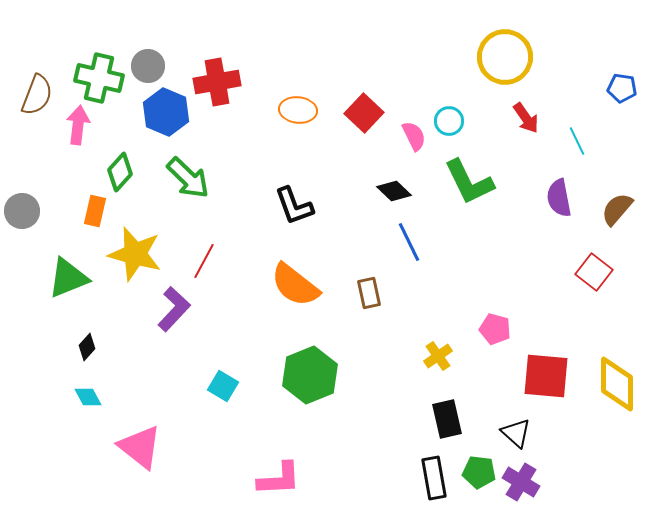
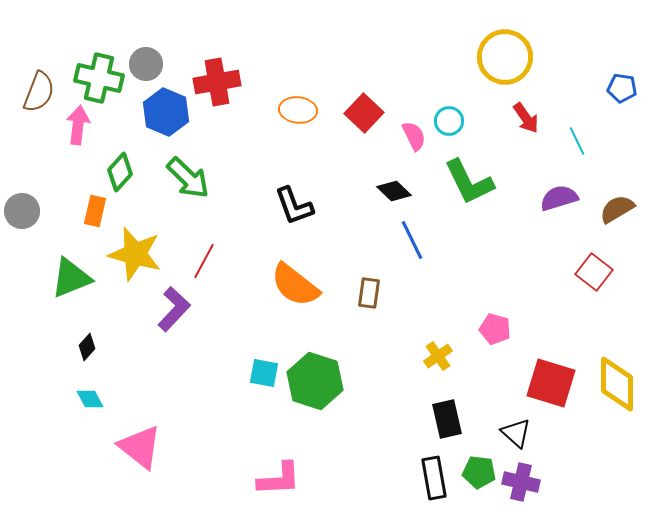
gray circle at (148, 66): moved 2 px left, 2 px up
brown semicircle at (37, 95): moved 2 px right, 3 px up
purple semicircle at (559, 198): rotated 84 degrees clockwise
brown semicircle at (617, 209): rotated 18 degrees clockwise
blue line at (409, 242): moved 3 px right, 2 px up
green triangle at (68, 278): moved 3 px right
brown rectangle at (369, 293): rotated 20 degrees clockwise
green hexagon at (310, 375): moved 5 px right, 6 px down; rotated 20 degrees counterclockwise
red square at (546, 376): moved 5 px right, 7 px down; rotated 12 degrees clockwise
cyan square at (223, 386): moved 41 px right, 13 px up; rotated 20 degrees counterclockwise
cyan diamond at (88, 397): moved 2 px right, 2 px down
purple cross at (521, 482): rotated 18 degrees counterclockwise
